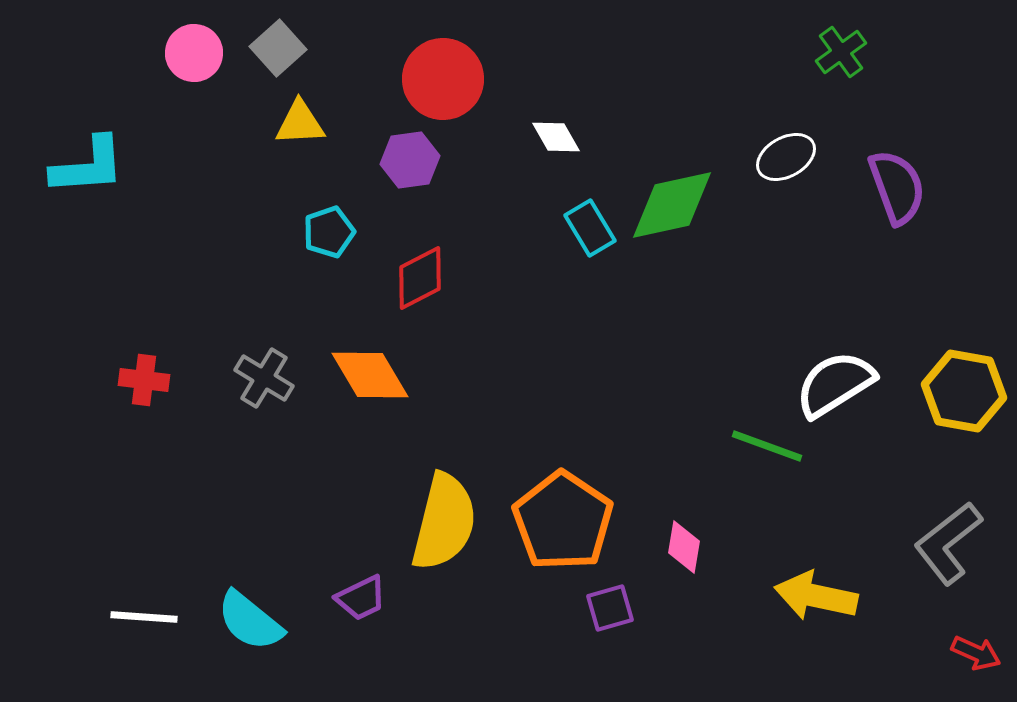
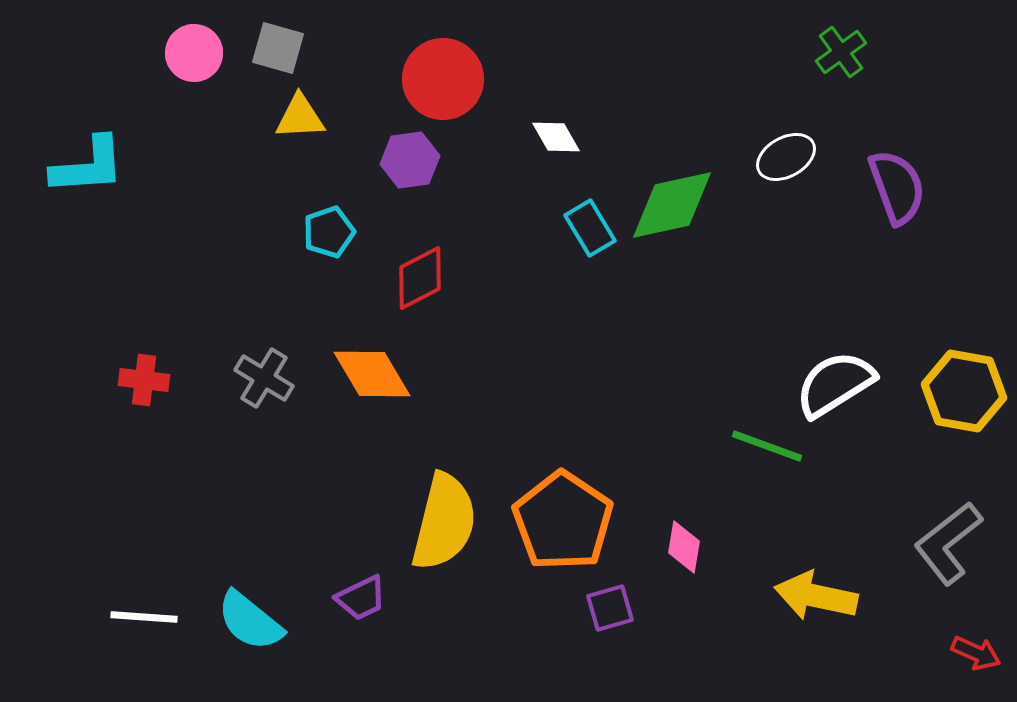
gray square: rotated 32 degrees counterclockwise
yellow triangle: moved 6 px up
orange diamond: moved 2 px right, 1 px up
